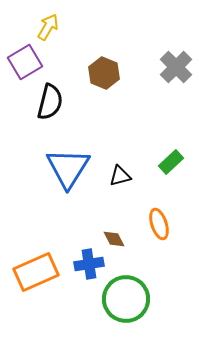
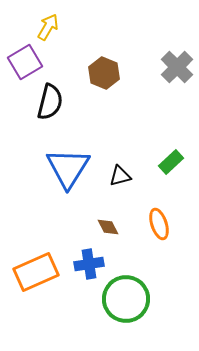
gray cross: moved 1 px right
brown diamond: moved 6 px left, 12 px up
